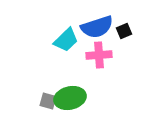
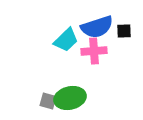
black square: rotated 21 degrees clockwise
pink cross: moved 5 px left, 4 px up
